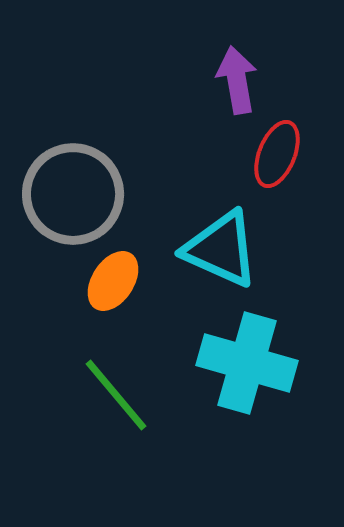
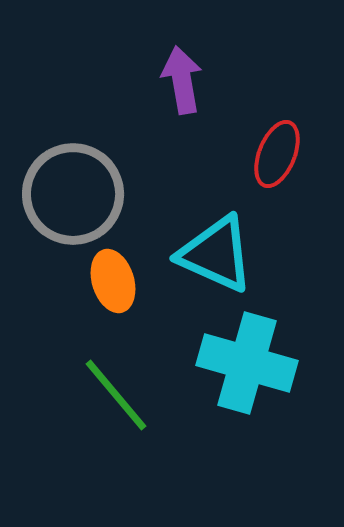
purple arrow: moved 55 px left
cyan triangle: moved 5 px left, 5 px down
orange ellipse: rotated 50 degrees counterclockwise
